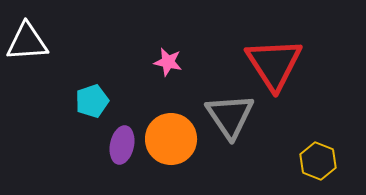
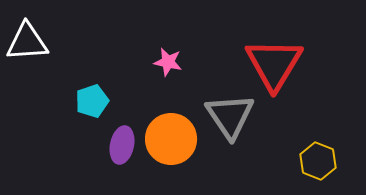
red triangle: rotated 4 degrees clockwise
